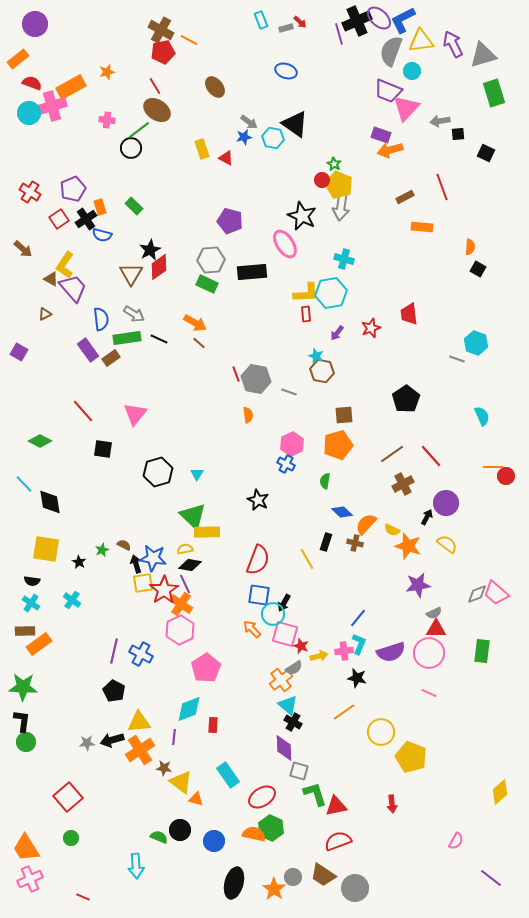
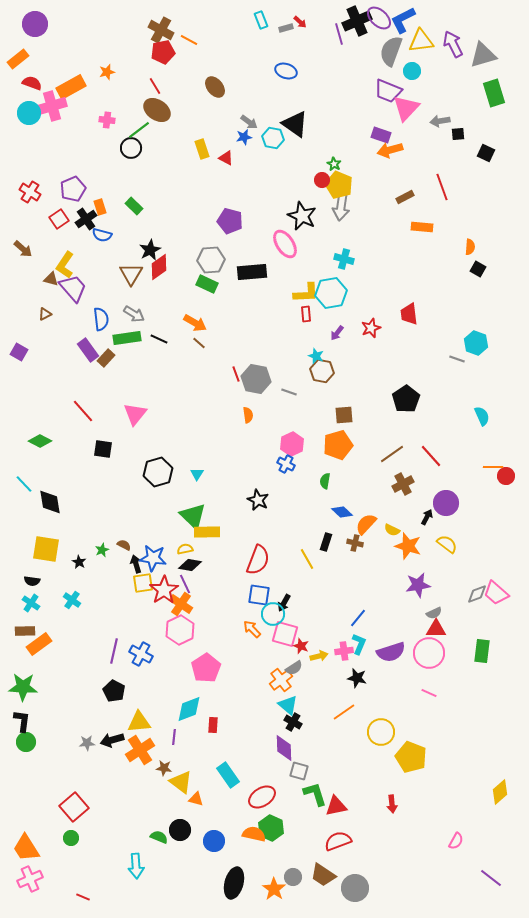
brown triangle at (51, 279): rotated 14 degrees counterclockwise
brown rectangle at (111, 358): moved 5 px left; rotated 12 degrees counterclockwise
red square at (68, 797): moved 6 px right, 10 px down
